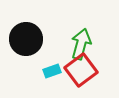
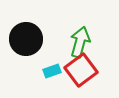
green arrow: moved 1 px left, 2 px up
